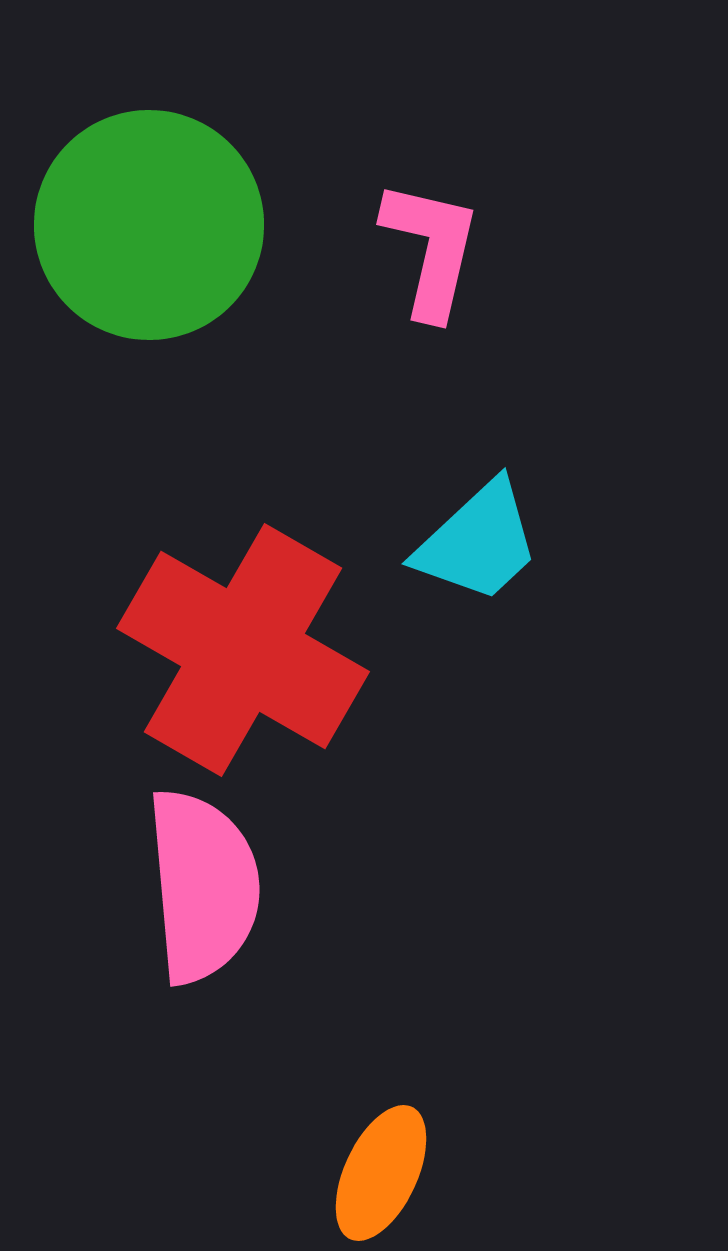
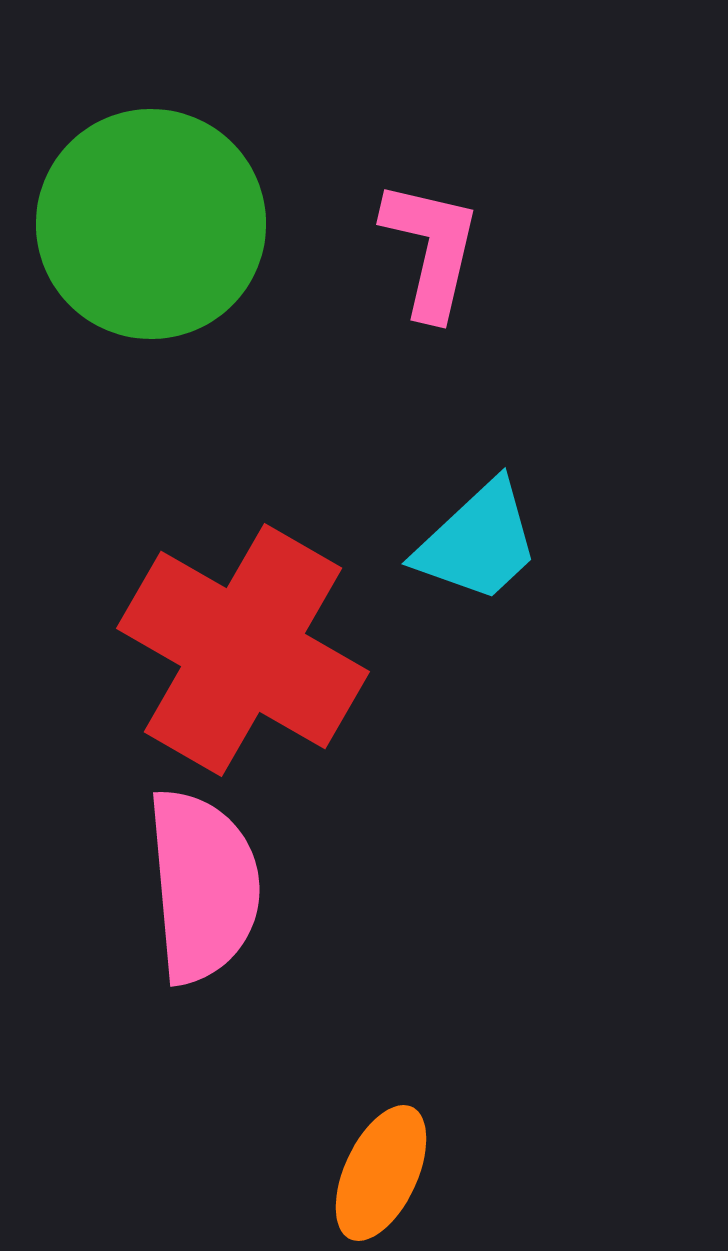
green circle: moved 2 px right, 1 px up
